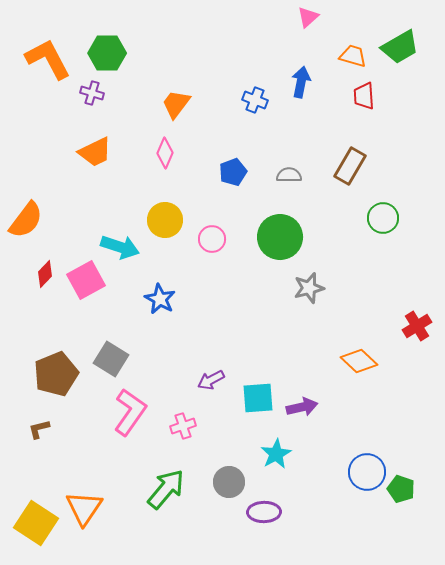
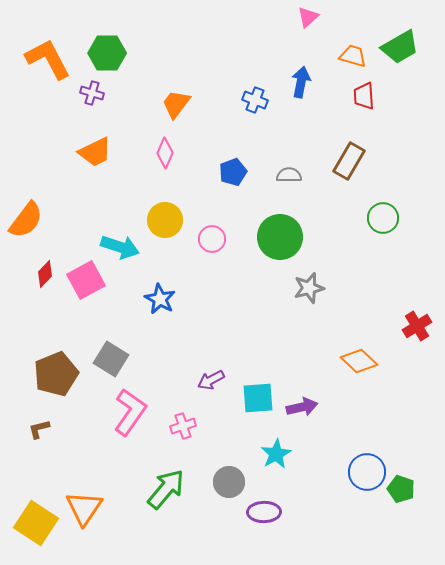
brown rectangle at (350, 166): moved 1 px left, 5 px up
